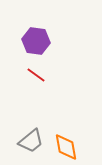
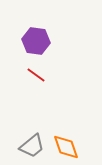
gray trapezoid: moved 1 px right, 5 px down
orange diamond: rotated 8 degrees counterclockwise
